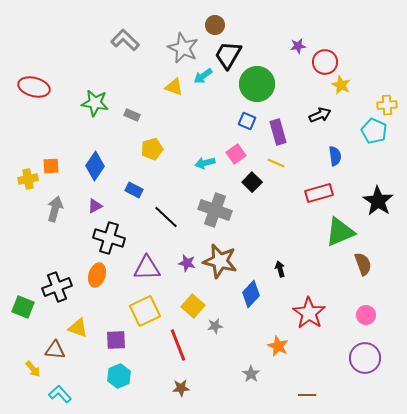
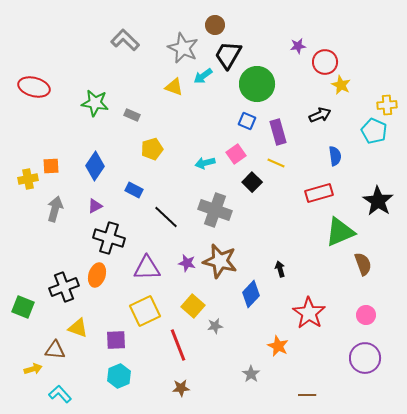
black cross at (57, 287): moved 7 px right
yellow arrow at (33, 369): rotated 66 degrees counterclockwise
